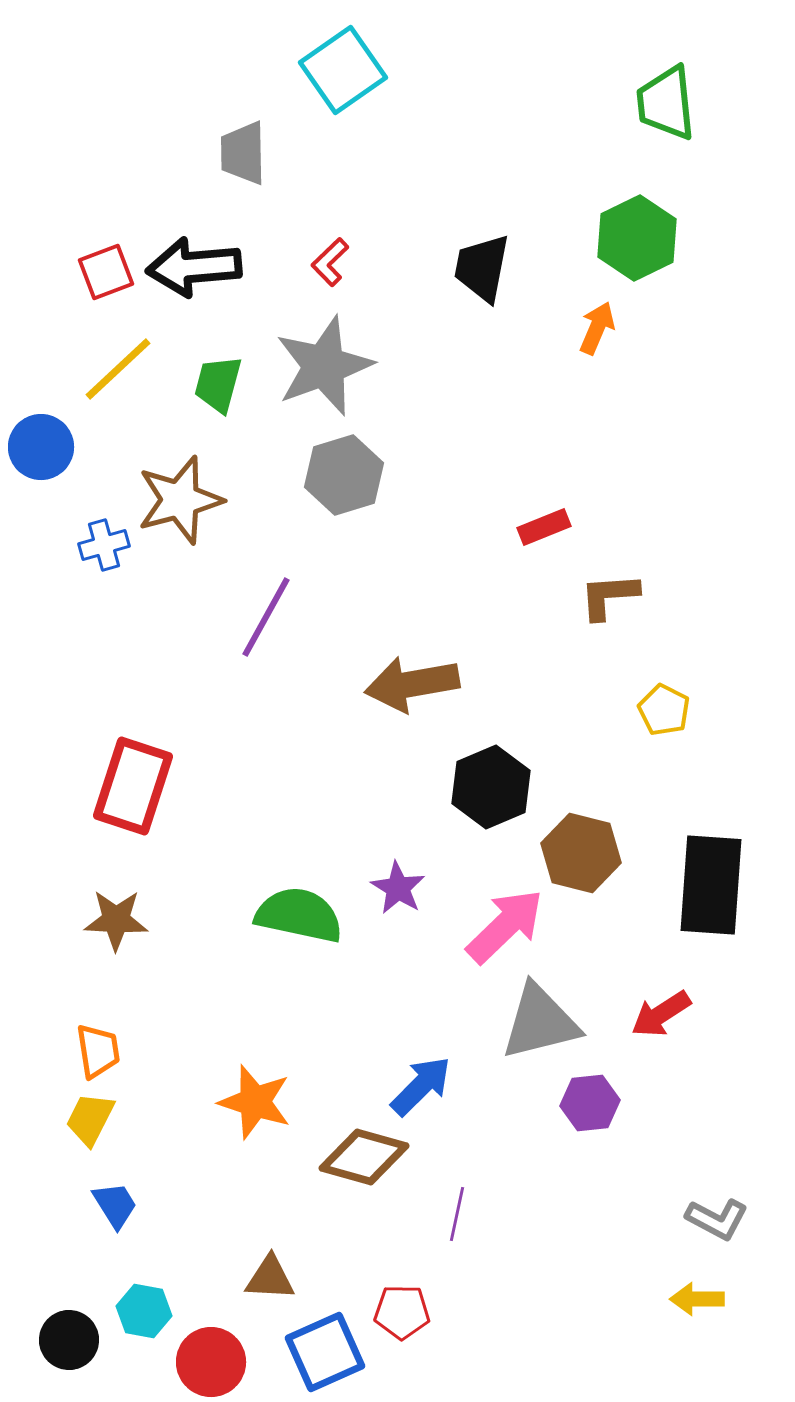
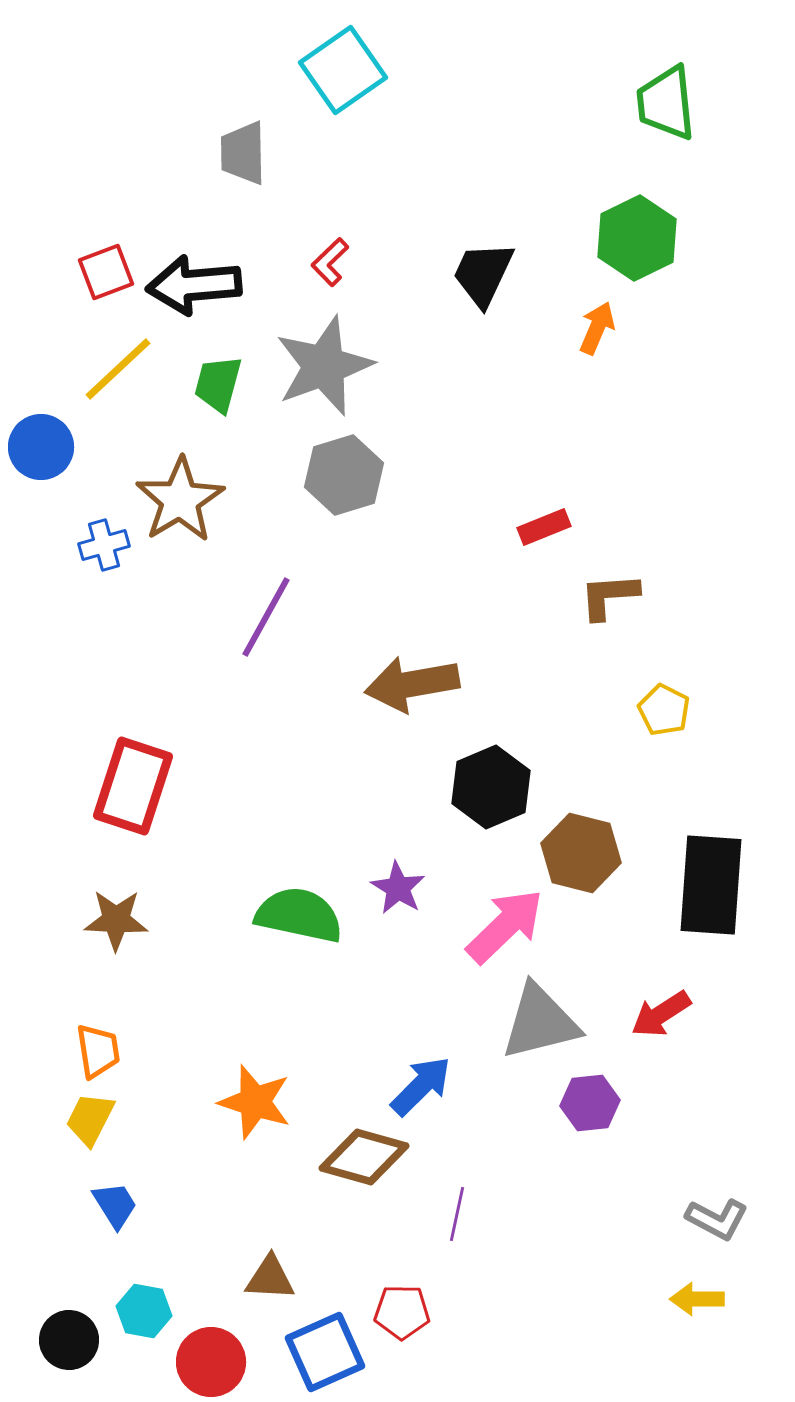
black arrow at (194, 267): moved 18 px down
black trapezoid at (482, 268): moved 1 px right, 6 px down; rotated 14 degrees clockwise
brown star at (180, 500): rotated 16 degrees counterclockwise
